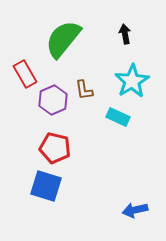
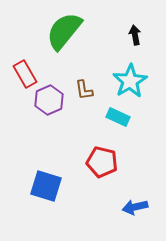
black arrow: moved 10 px right, 1 px down
green semicircle: moved 1 px right, 8 px up
cyan star: moved 2 px left
purple hexagon: moved 4 px left
red pentagon: moved 47 px right, 14 px down
blue arrow: moved 3 px up
